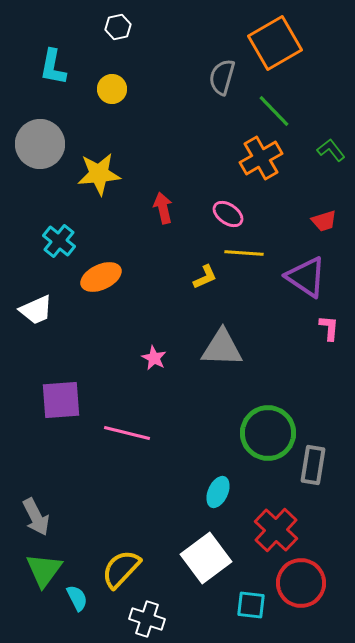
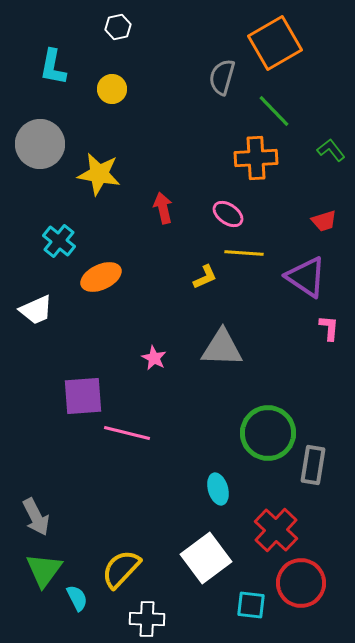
orange cross: moved 5 px left; rotated 27 degrees clockwise
yellow star: rotated 15 degrees clockwise
purple square: moved 22 px right, 4 px up
cyan ellipse: moved 3 px up; rotated 40 degrees counterclockwise
white cross: rotated 16 degrees counterclockwise
